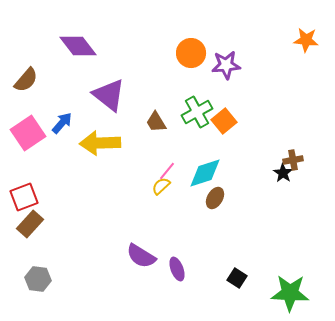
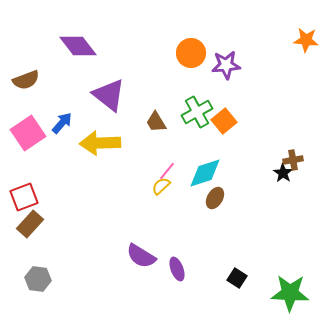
brown semicircle: rotated 28 degrees clockwise
